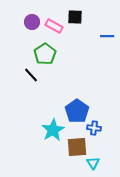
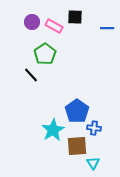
blue line: moved 8 px up
brown square: moved 1 px up
